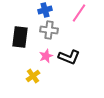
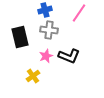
black rectangle: rotated 20 degrees counterclockwise
black L-shape: moved 1 px up
